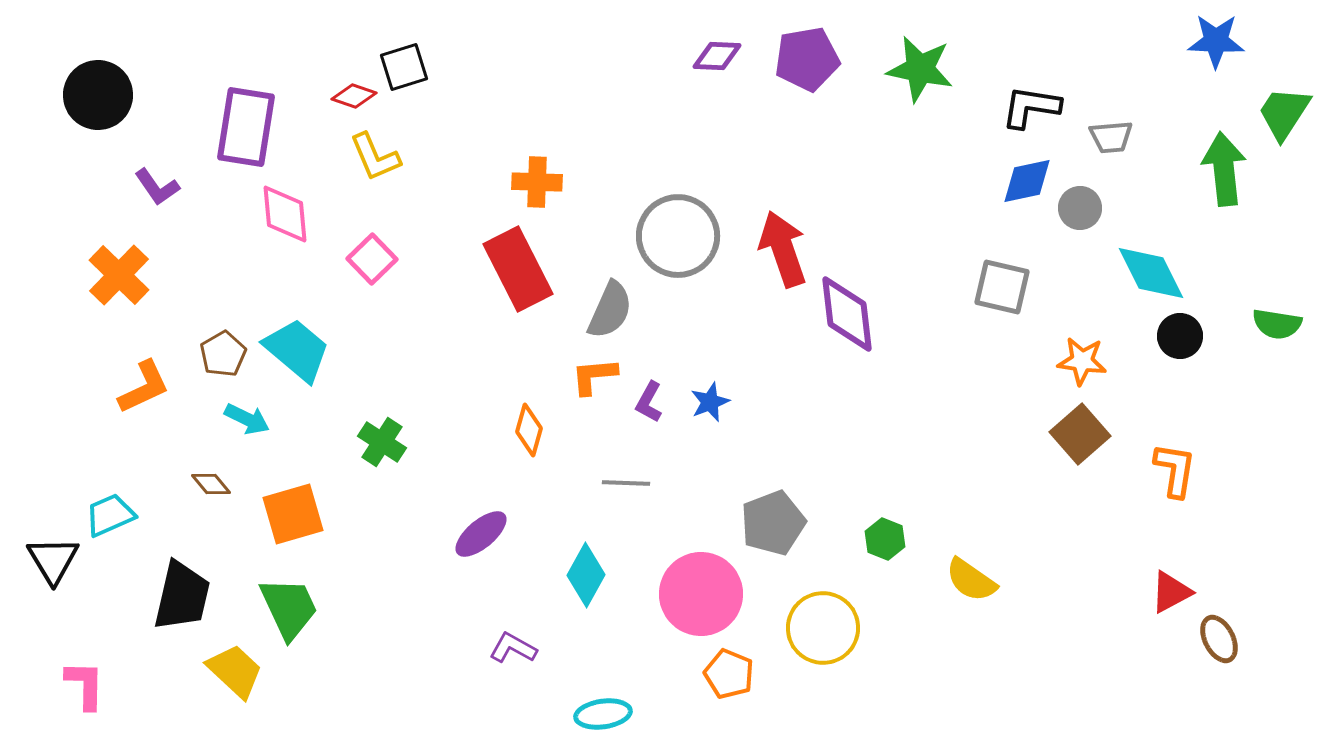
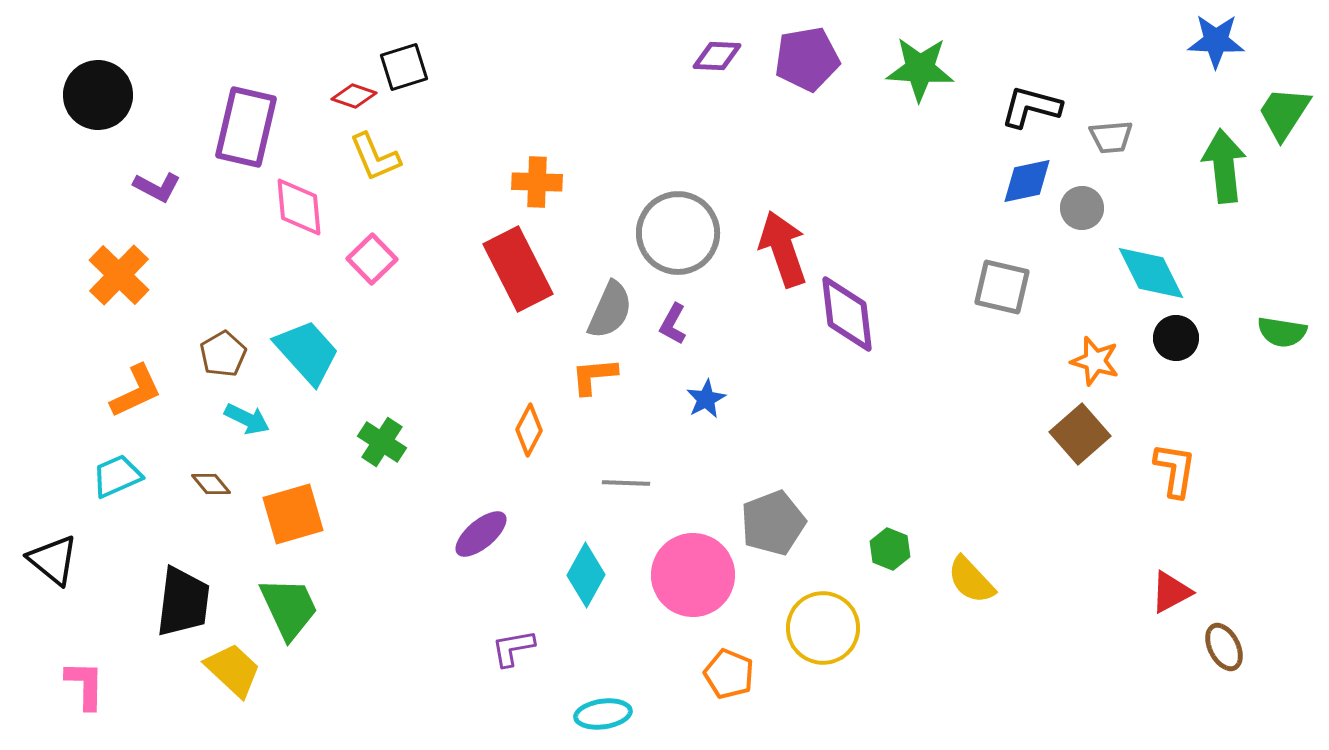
green star at (920, 69): rotated 8 degrees counterclockwise
black L-shape at (1031, 107): rotated 6 degrees clockwise
purple rectangle at (246, 127): rotated 4 degrees clockwise
green arrow at (1224, 169): moved 3 px up
purple L-shape at (157, 187): rotated 27 degrees counterclockwise
gray circle at (1080, 208): moved 2 px right
pink diamond at (285, 214): moved 14 px right, 7 px up
gray circle at (678, 236): moved 3 px up
green semicircle at (1277, 324): moved 5 px right, 8 px down
black circle at (1180, 336): moved 4 px left, 2 px down
cyan trapezoid at (297, 350): moved 10 px right, 2 px down; rotated 8 degrees clockwise
orange star at (1082, 361): moved 13 px right; rotated 9 degrees clockwise
orange L-shape at (144, 387): moved 8 px left, 4 px down
purple L-shape at (649, 402): moved 24 px right, 78 px up
blue star at (710, 402): moved 4 px left, 3 px up; rotated 6 degrees counterclockwise
orange diamond at (529, 430): rotated 12 degrees clockwise
cyan trapezoid at (110, 515): moved 7 px right, 39 px up
green hexagon at (885, 539): moved 5 px right, 10 px down
black triangle at (53, 560): rotated 20 degrees counterclockwise
yellow semicircle at (971, 580): rotated 12 degrees clockwise
pink circle at (701, 594): moved 8 px left, 19 px up
black trapezoid at (182, 596): moved 1 px right, 6 px down; rotated 6 degrees counterclockwise
brown ellipse at (1219, 639): moved 5 px right, 8 px down
purple L-shape at (513, 648): rotated 39 degrees counterclockwise
yellow trapezoid at (235, 671): moved 2 px left, 1 px up
